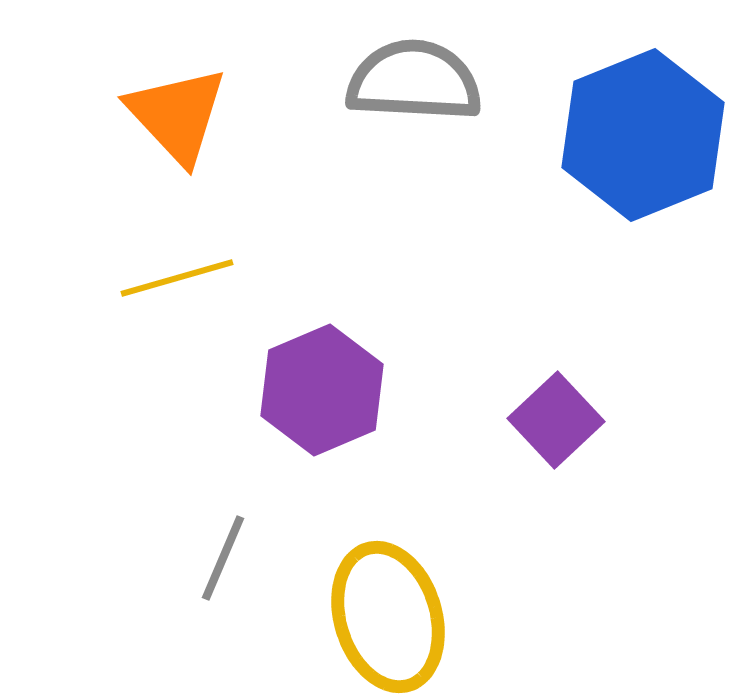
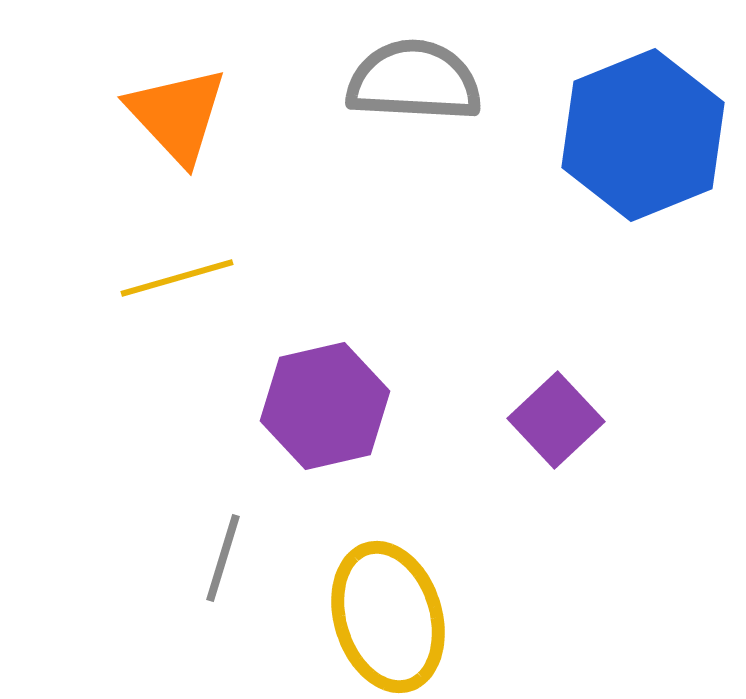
purple hexagon: moved 3 px right, 16 px down; rotated 10 degrees clockwise
gray line: rotated 6 degrees counterclockwise
